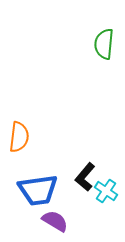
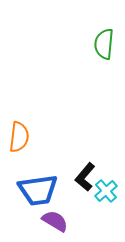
cyan cross: rotated 15 degrees clockwise
